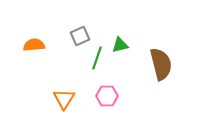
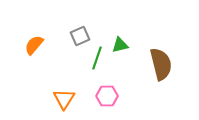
orange semicircle: rotated 45 degrees counterclockwise
